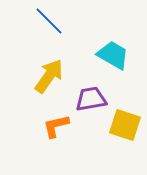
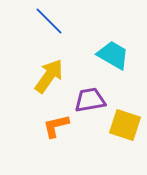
purple trapezoid: moved 1 px left, 1 px down
